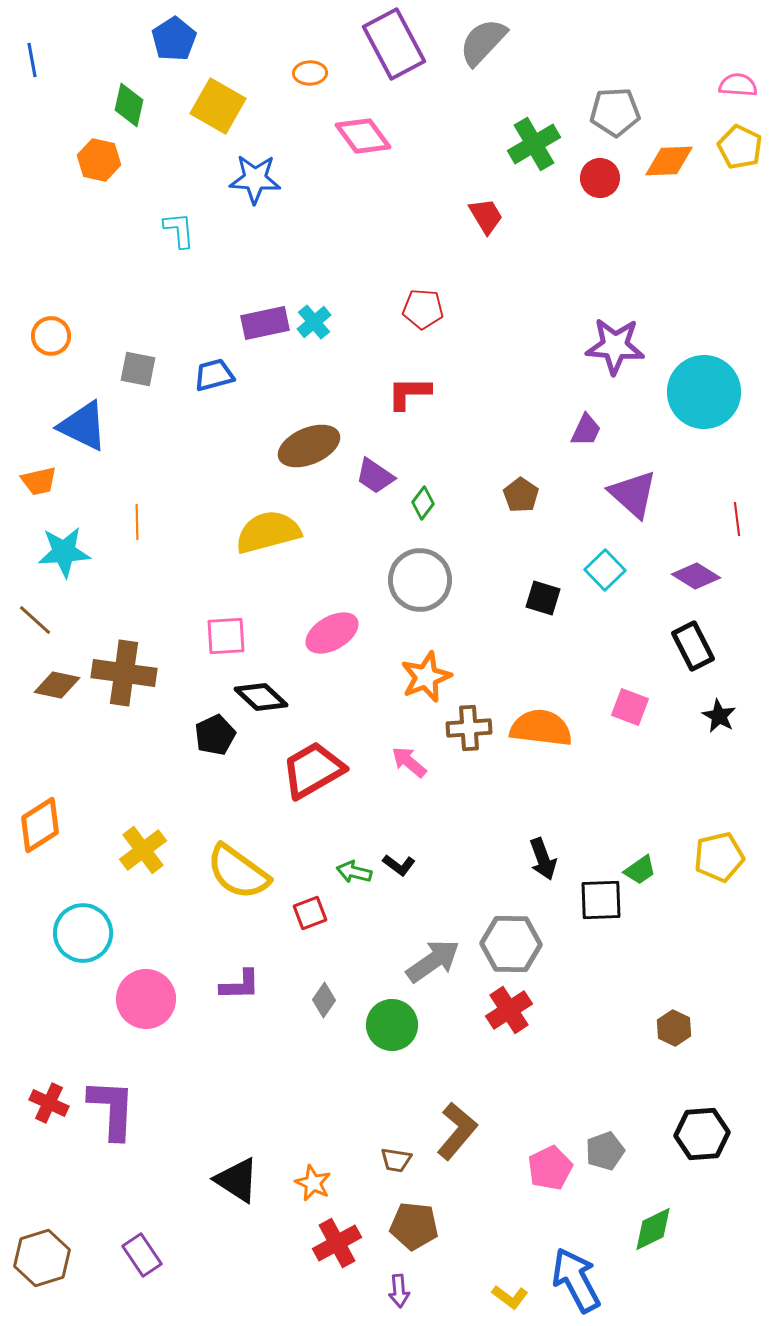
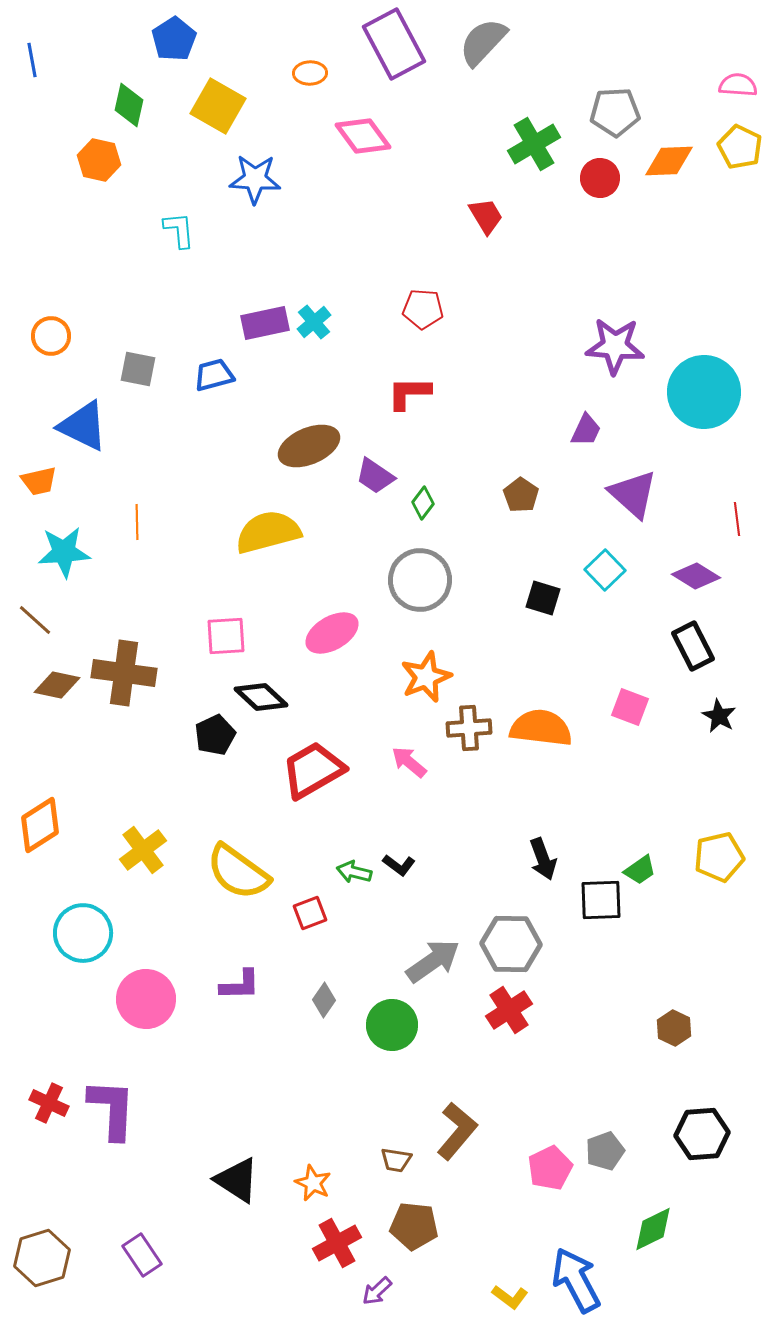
purple arrow at (399, 1291): moved 22 px left; rotated 52 degrees clockwise
